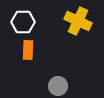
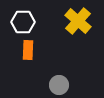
yellow cross: rotated 16 degrees clockwise
gray circle: moved 1 px right, 1 px up
